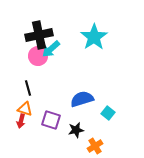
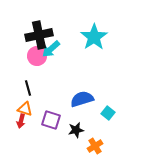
pink circle: moved 1 px left
